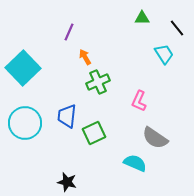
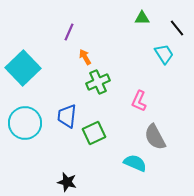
gray semicircle: moved 1 px up; rotated 28 degrees clockwise
